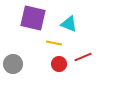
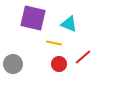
red line: rotated 18 degrees counterclockwise
